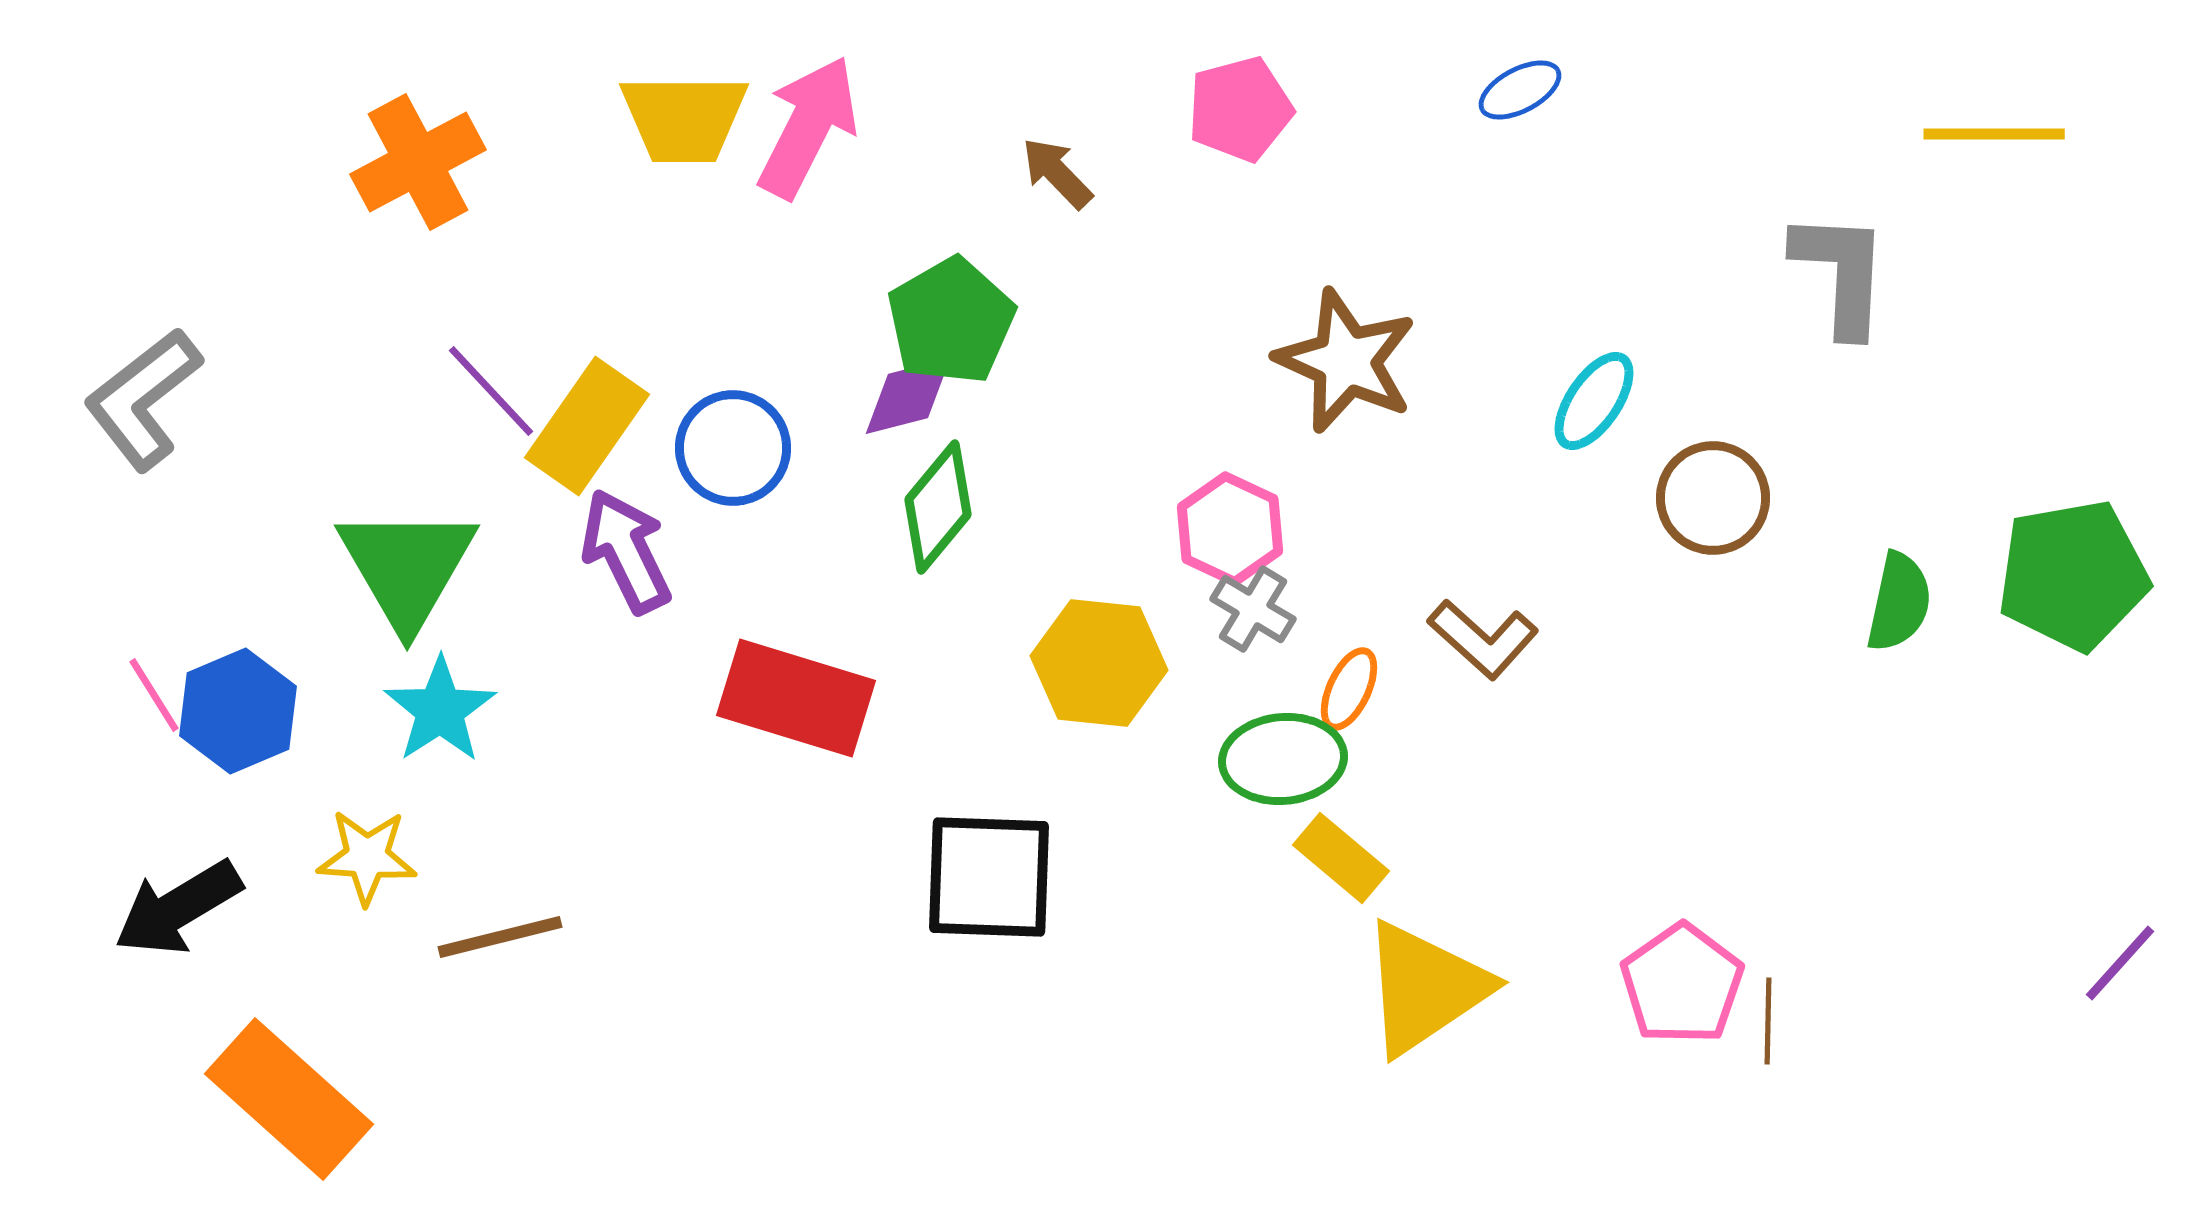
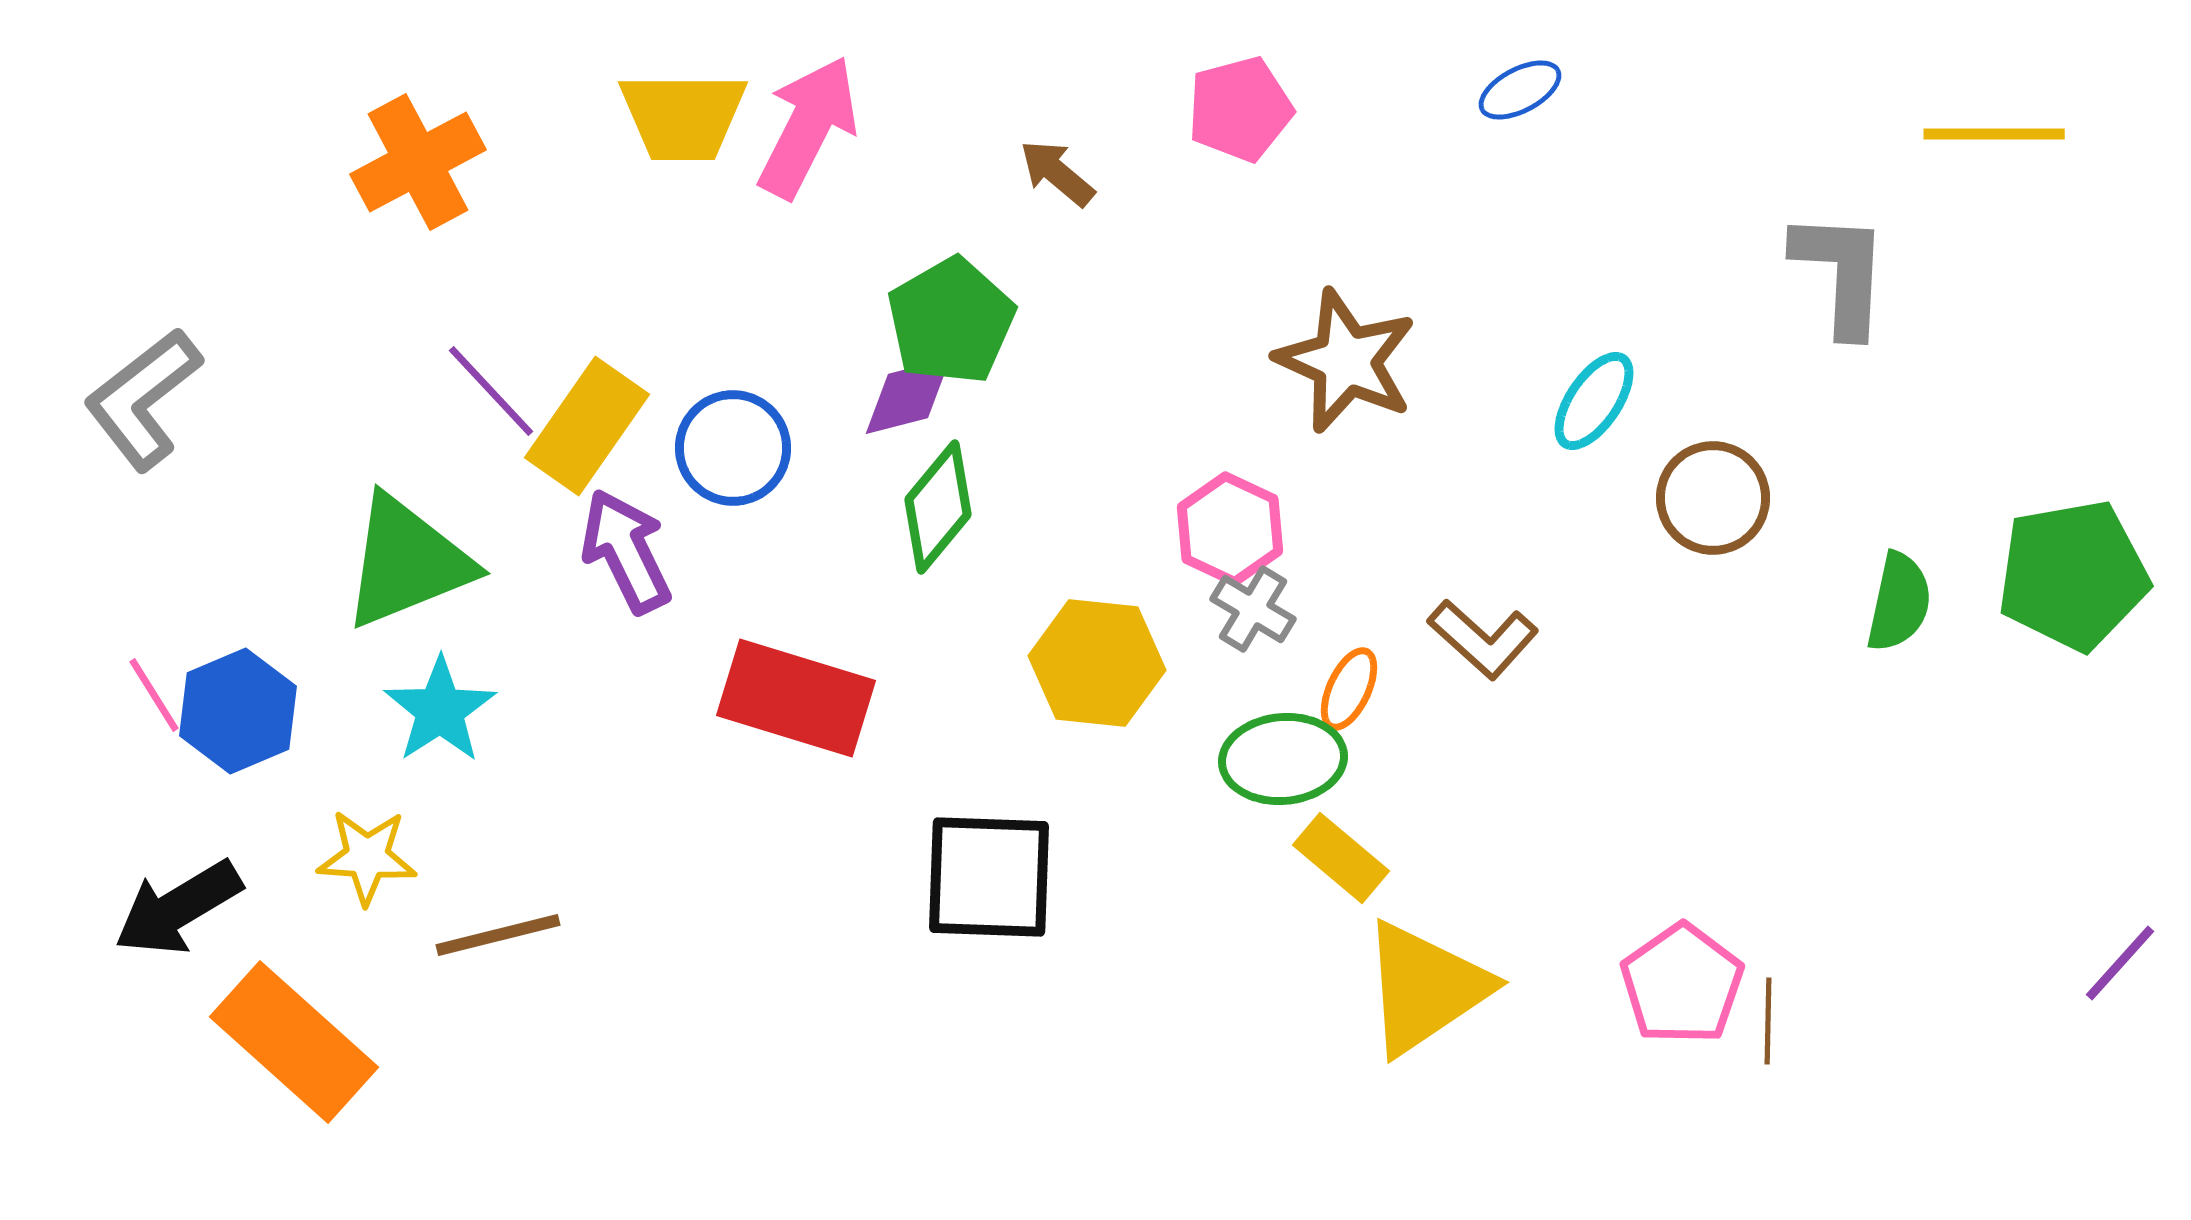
yellow trapezoid at (684, 118): moved 1 px left, 2 px up
brown arrow at (1057, 173): rotated 6 degrees counterclockwise
green triangle at (407, 567): moved 5 px up; rotated 38 degrees clockwise
yellow hexagon at (1099, 663): moved 2 px left
brown line at (500, 937): moved 2 px left, 2 px up
orange rectangle at (289, 1099): moved 5 px right, 57 px up
